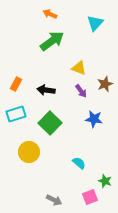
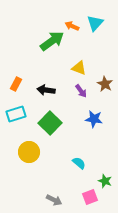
orange arrow: moved 22 px right, 12 px down
brown star: rotated 21 degrees counterclockwise
